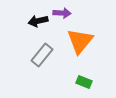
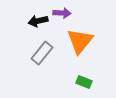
gray rectangle: moved 2 px up
